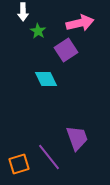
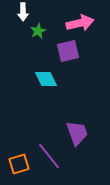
green star: rotated 14 degrees clockwise
purple square: moved 2 px right, 1 px down; rotated 20 degrees clockwise
purple trapezoid: moved 5 px up
purple line: moved 1 px up
